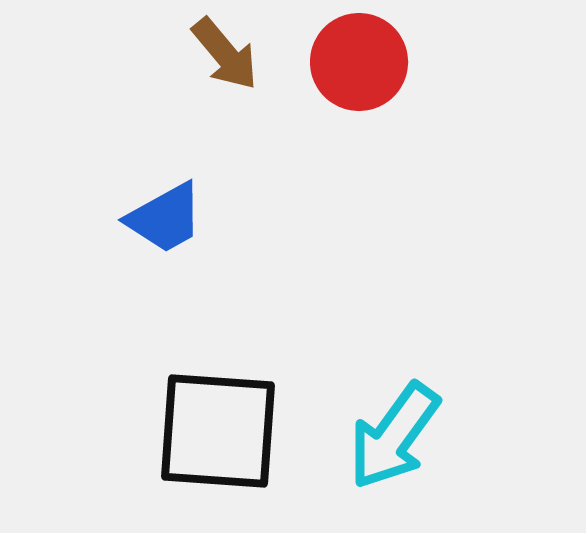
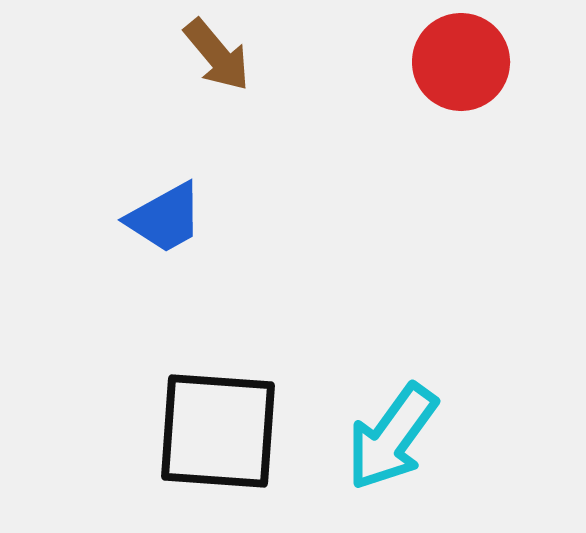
brown arrow: moved 8 px left, 1 px down
red circle: moved 102 px right
cyan arrow: moved 2 px left, 1 px down
